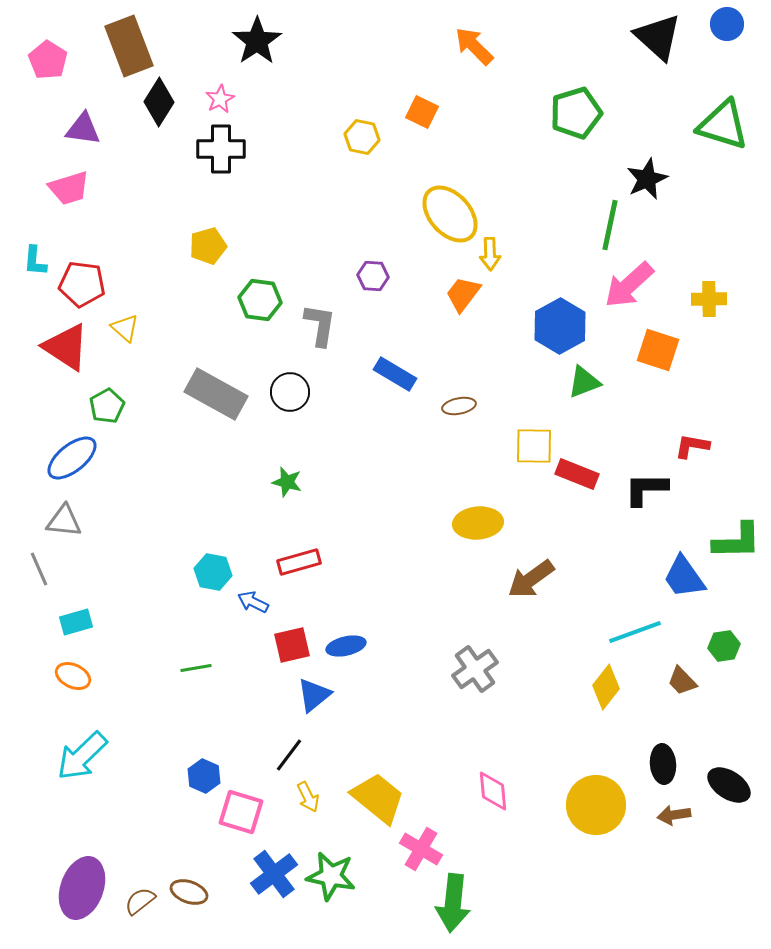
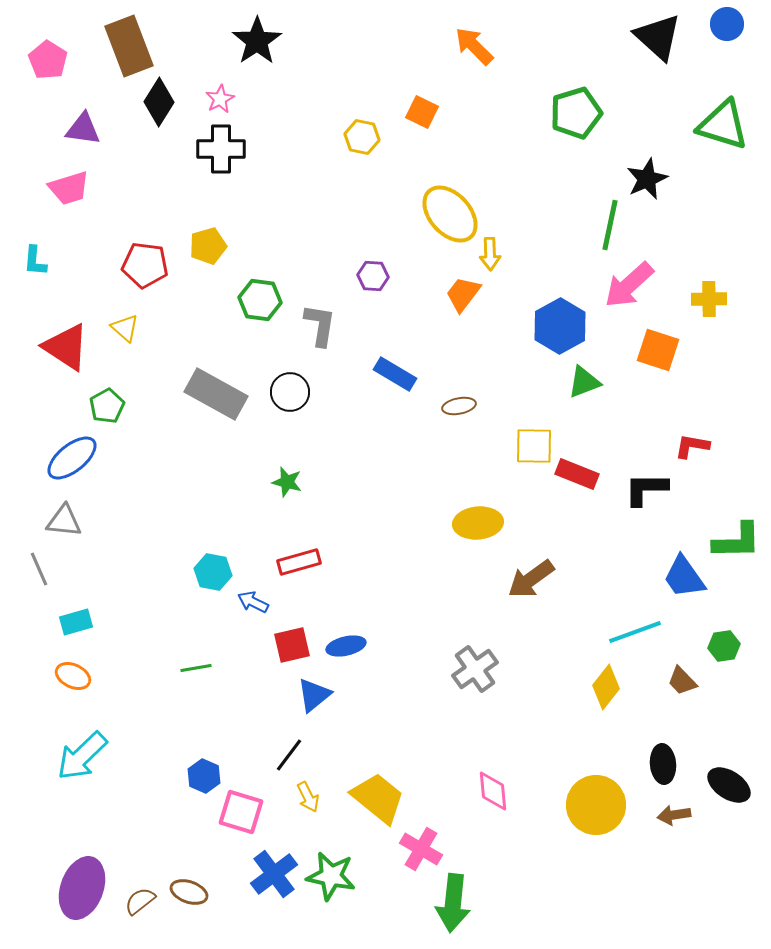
red pentagon at (82, 284): moved 63 px right, 19 px up
